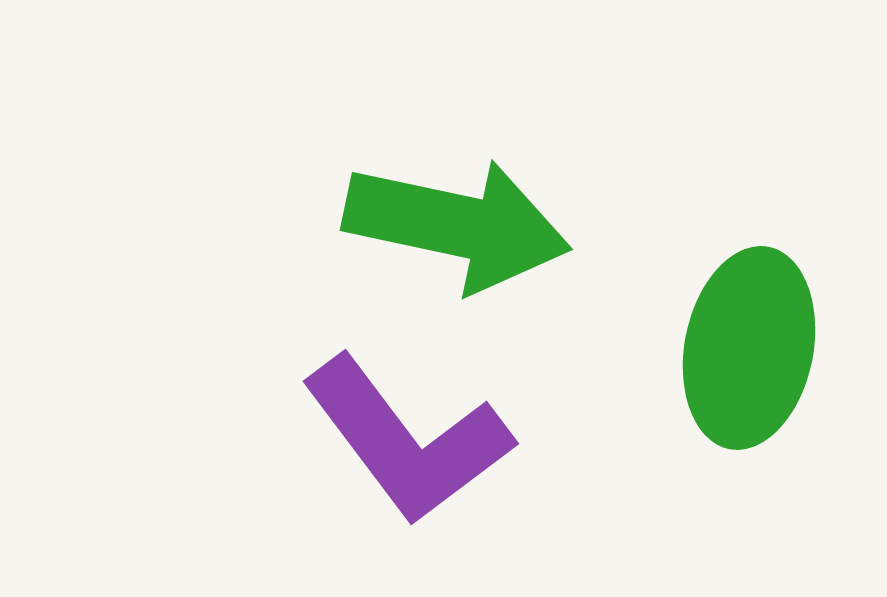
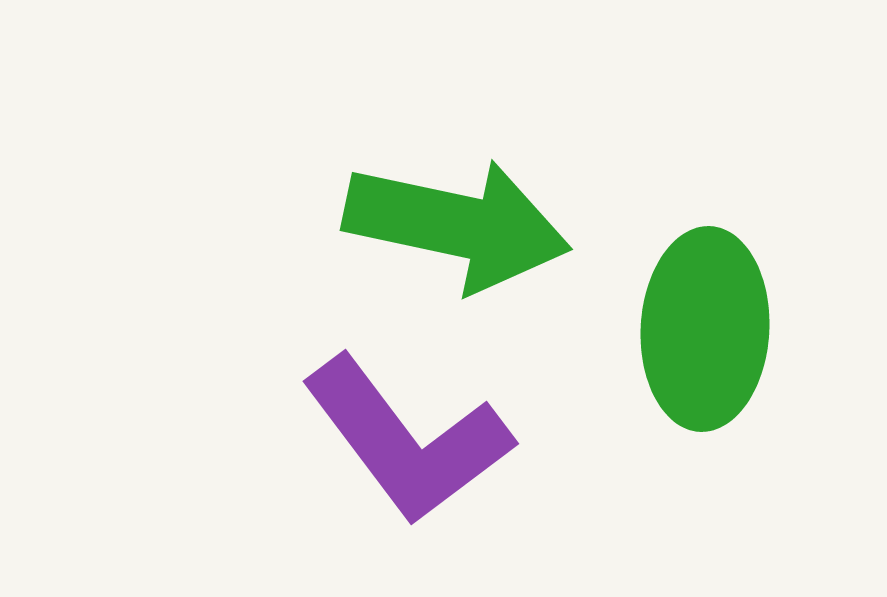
green ellipse: moved 44 px left, 19 px up; rotated 8 degrees counterclockwise
